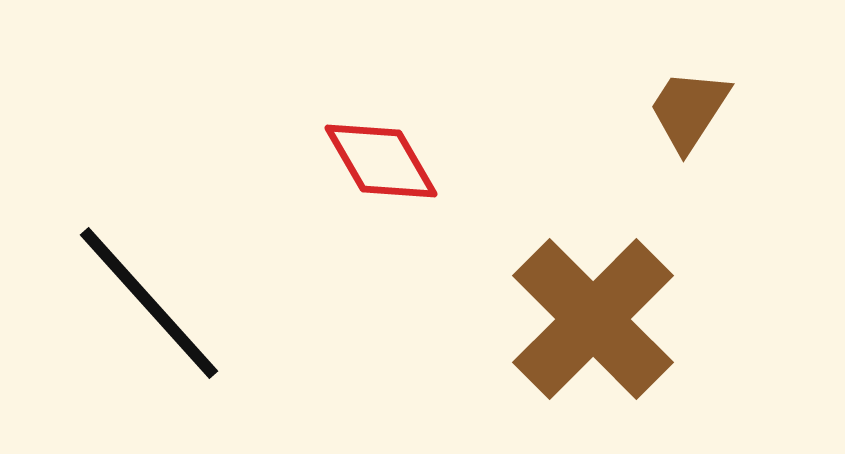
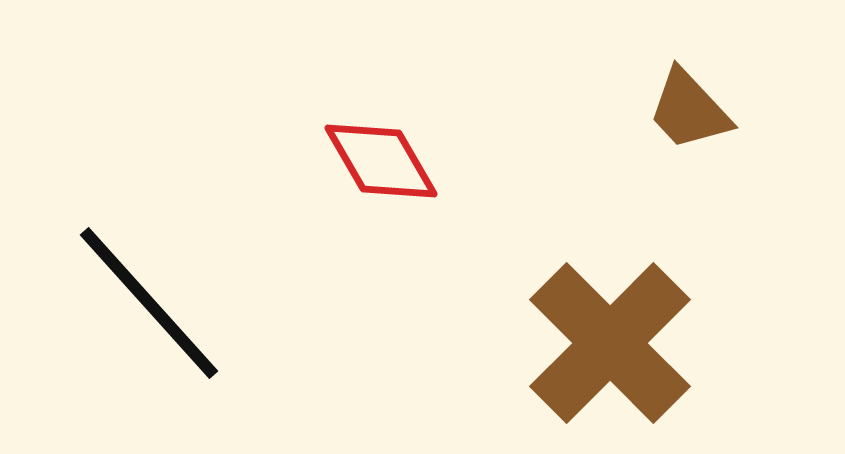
brown trapezoid: rotated 76 degrees counterclockwise
brown cross: moved 17 px right, 24 px down
